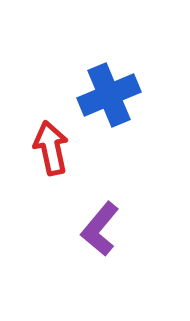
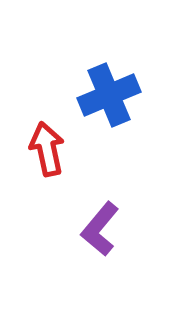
red arrow: moved 4 px left, 1 px down
